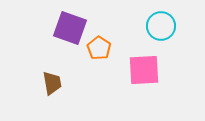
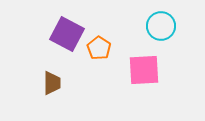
purple square: moved 3 px left, 6 px down; rotated 8 degrees clockwise
brown trapezoid: rotated 10 degrees clockwise
